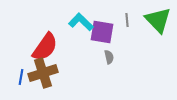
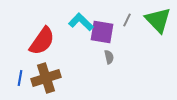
gray line: rotated 32 degrees clockwise
red semicircle: moved 3 px left, 6 px up
brown cross: moved 3 px right, 5 px down
blue line: moved 1 px left, 1 px down
